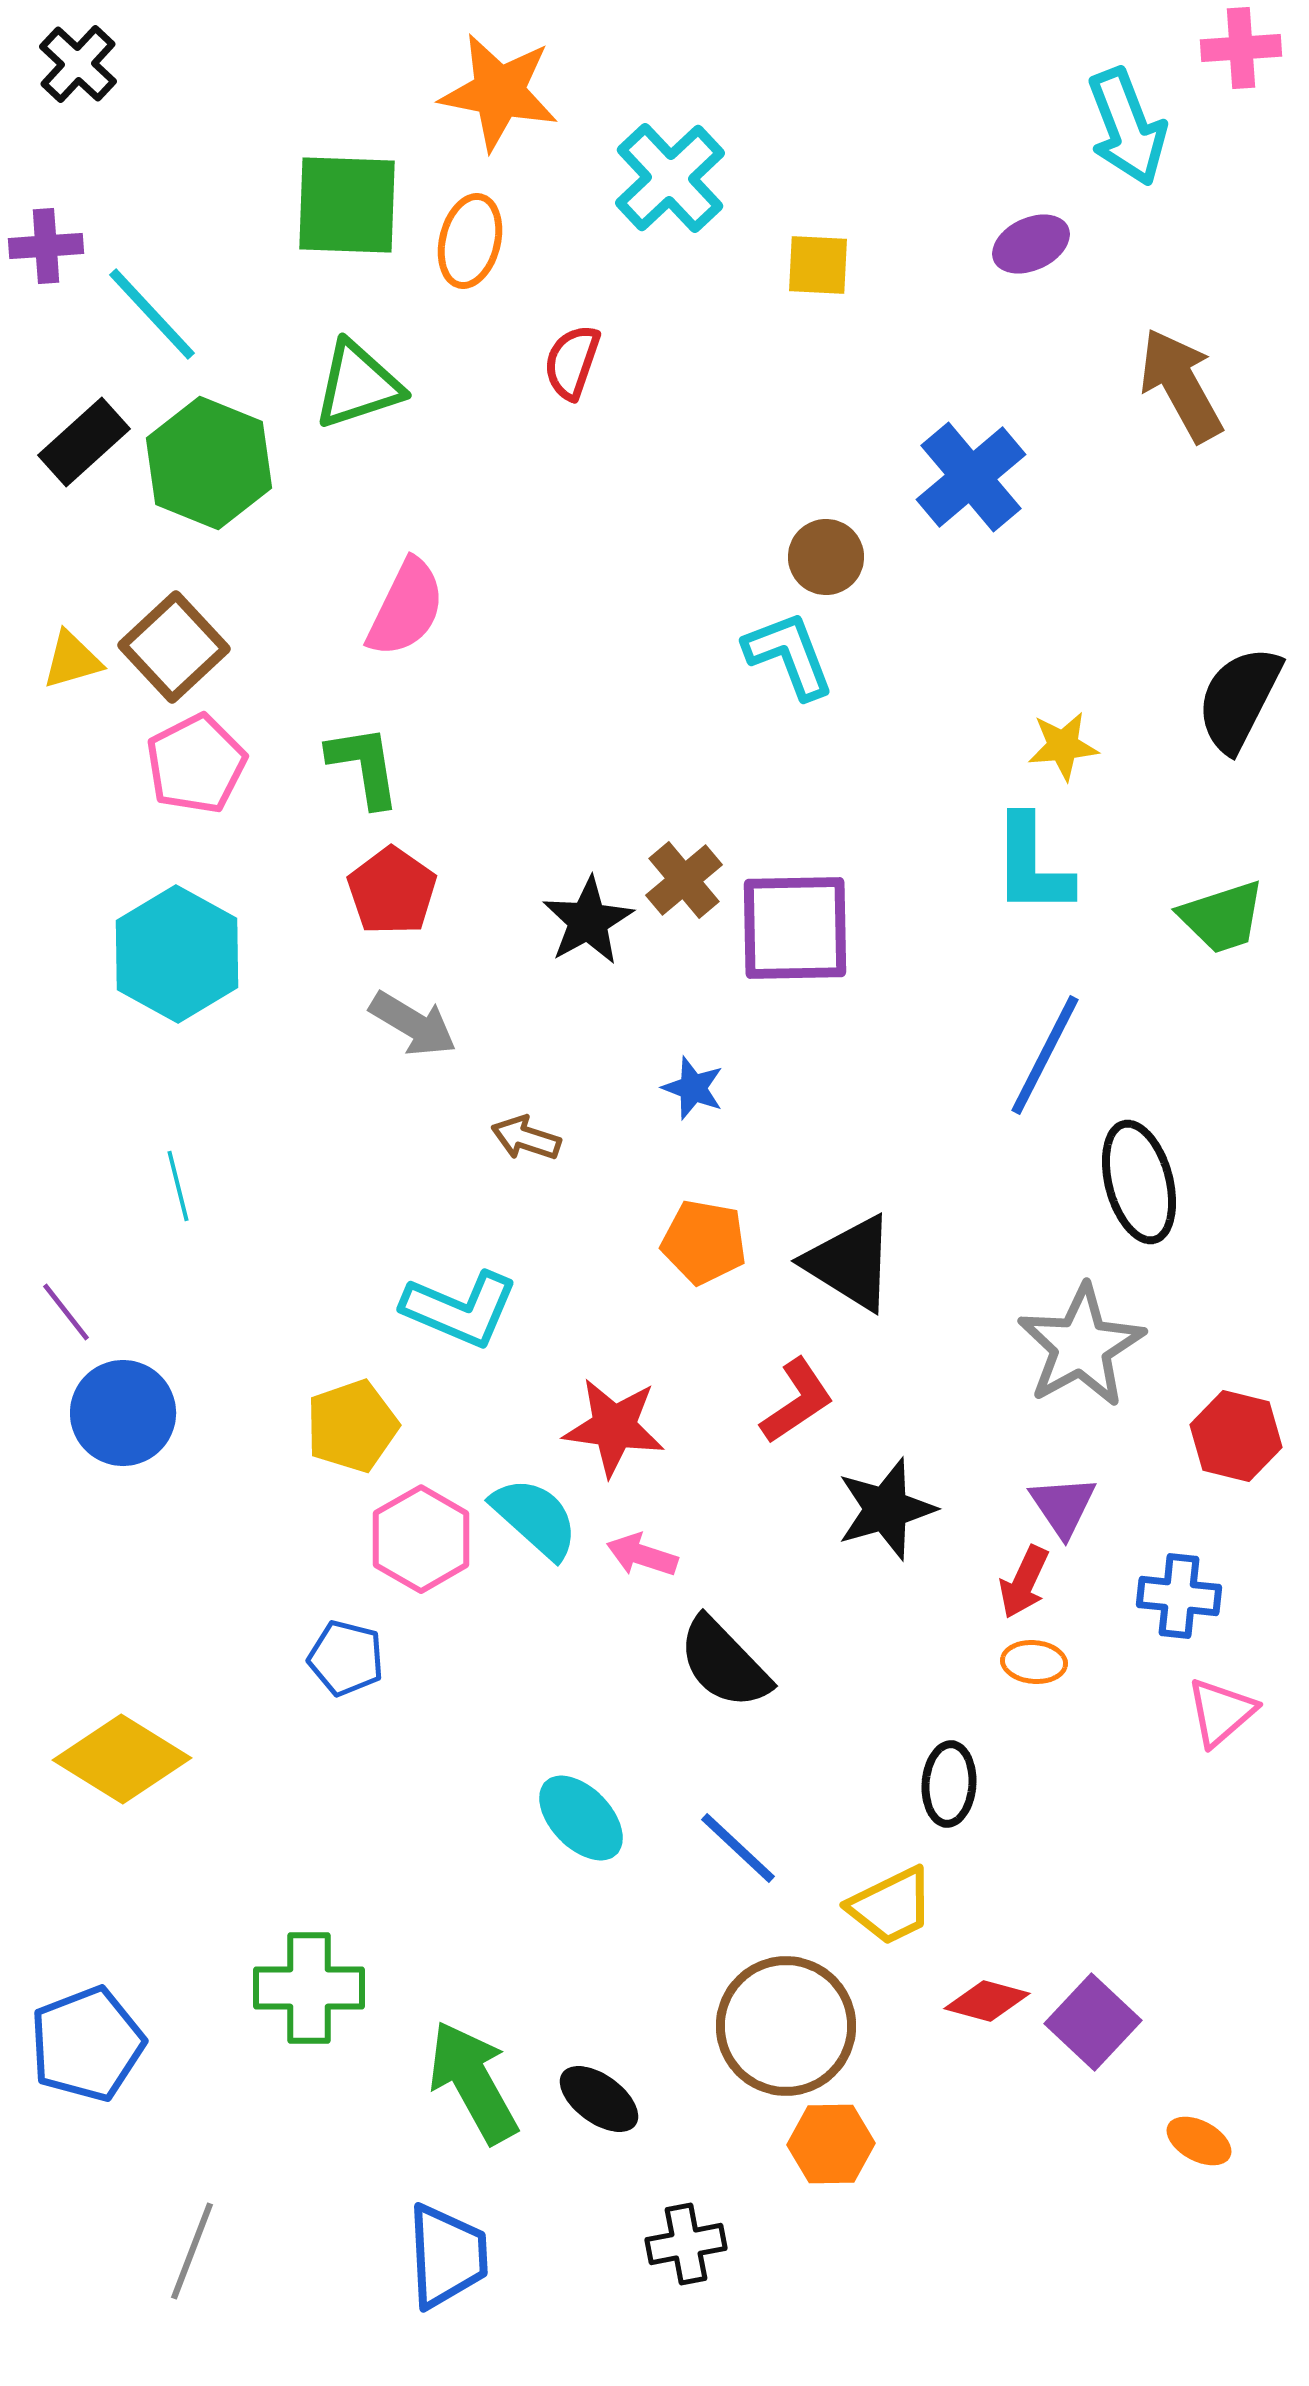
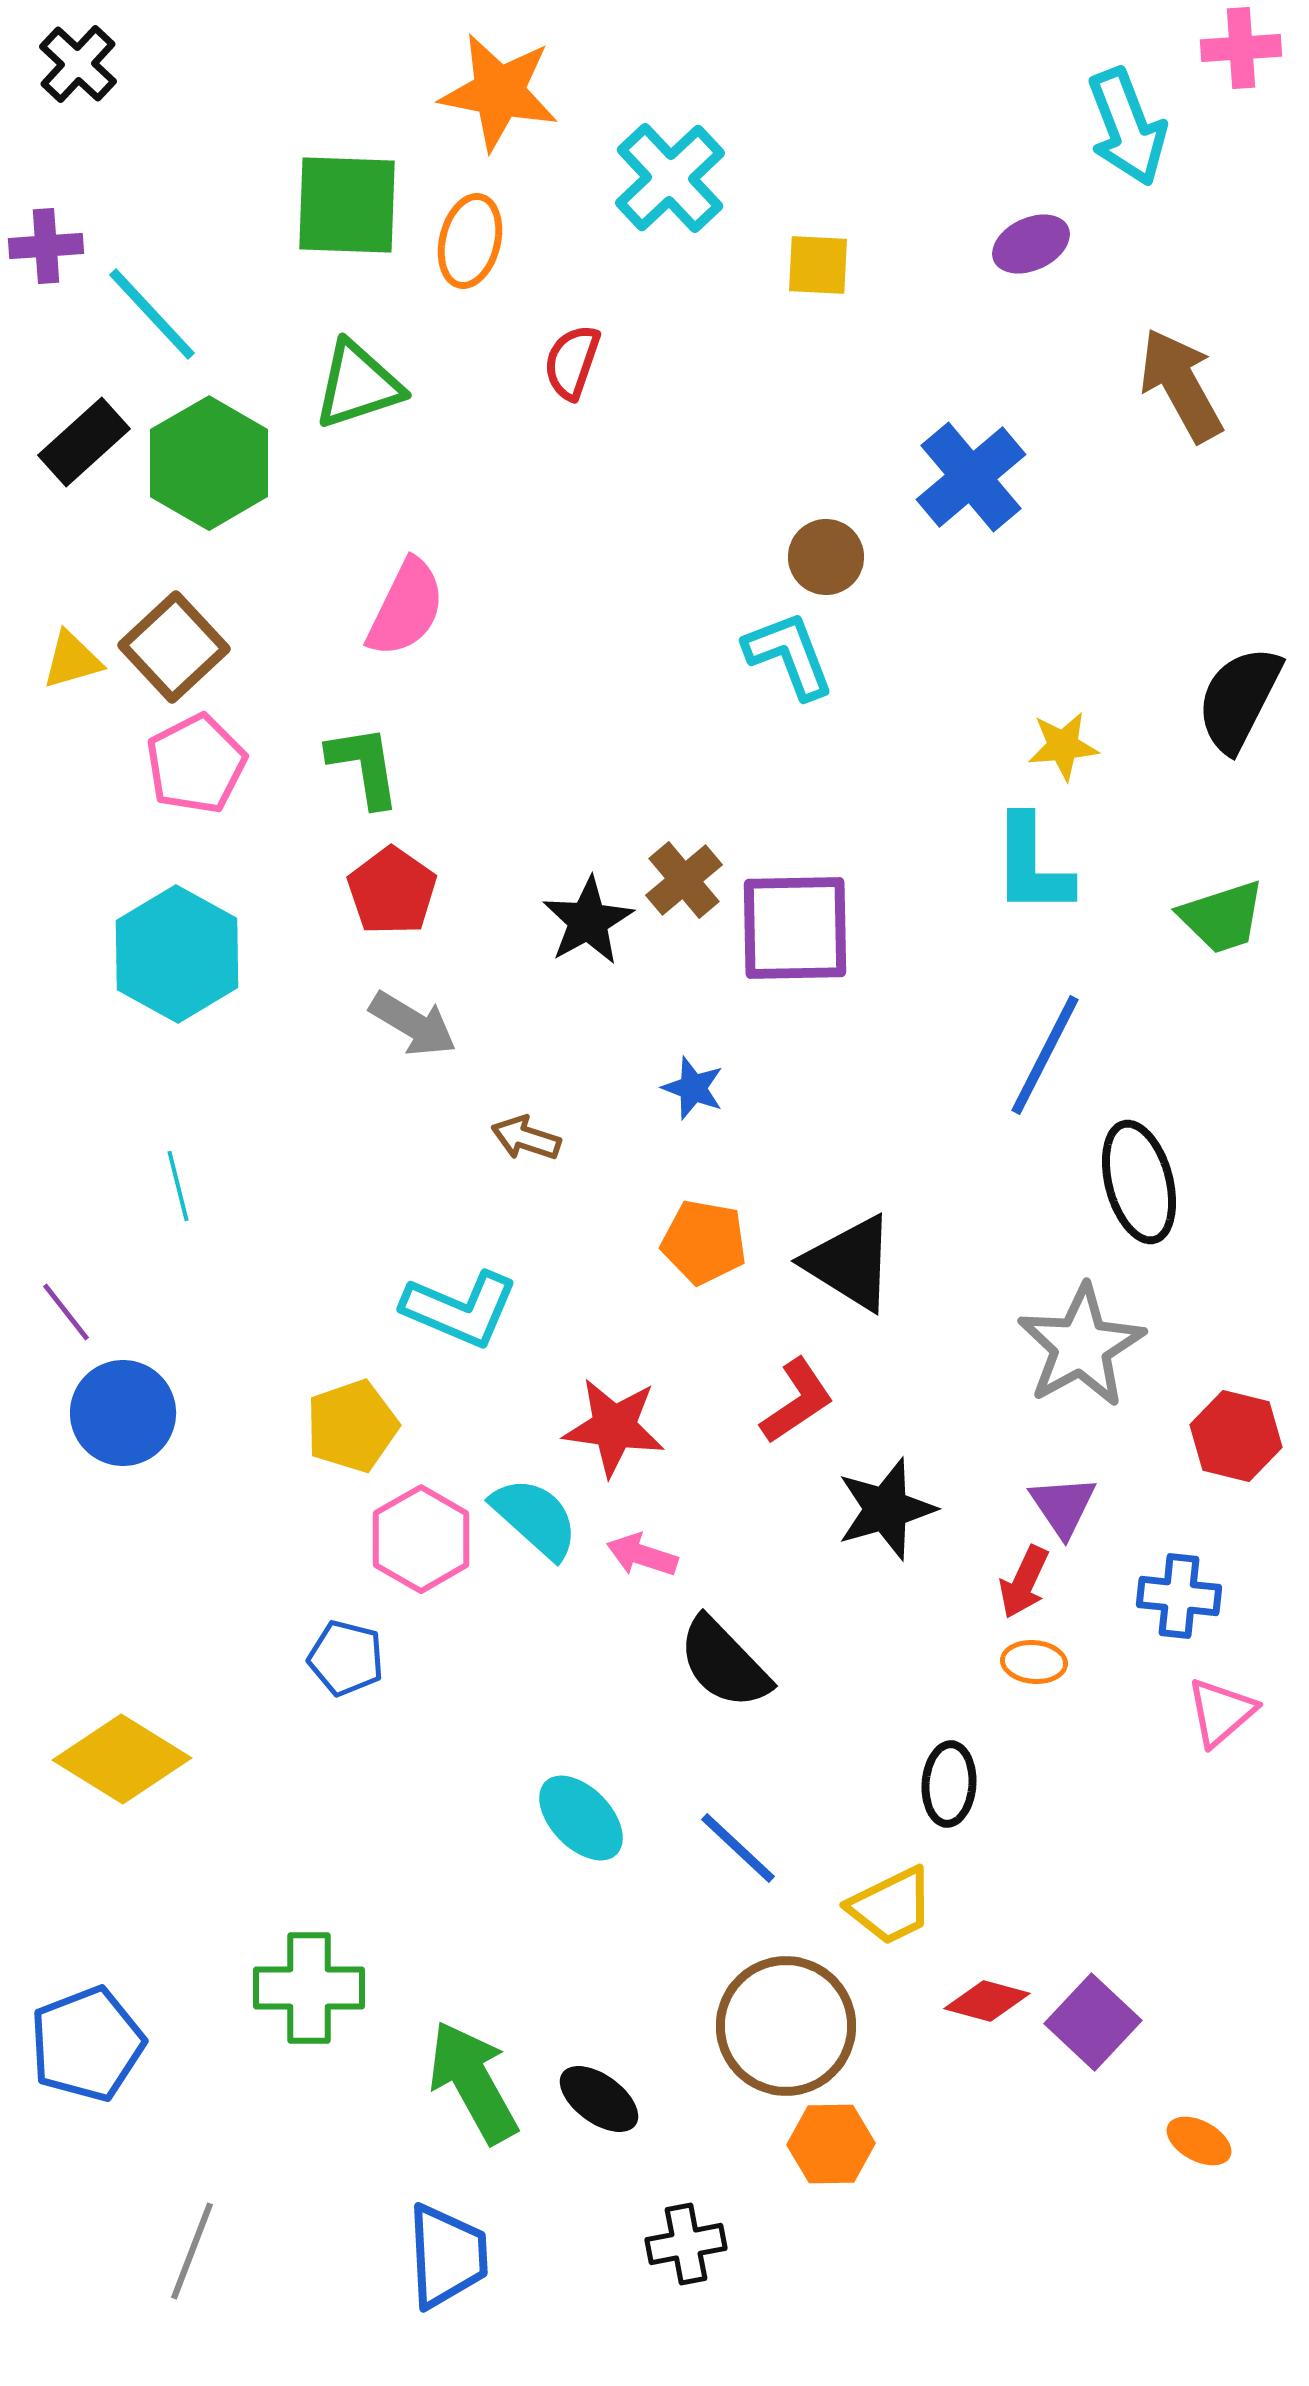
green hexagon at (209, 463): rotated 8 degrees clockwise
